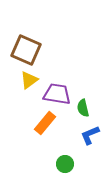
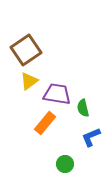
brown square: rotated 32 degrees clockwise
yellow triangle: moved 1 px down
blue L-shape: moved 1 px right, 2 px down
